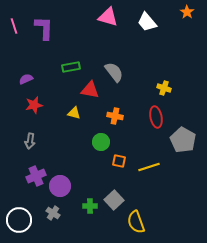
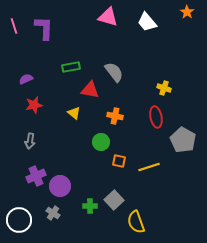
yellow triangle: rotated 24 degrees clockwise
